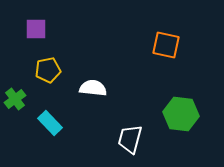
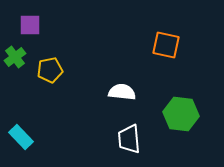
purple square: moved 6 px left, 4 px up
yellow pentagon: moved 2 px right
white semicircle: moved 29 px right, 4 px down
green cross: moved 42 px up
cyan rectangle: moved 29 px left, 14 px down
white trapezoid: moved 1 px left; rotated 20 degrees counterclockwise
